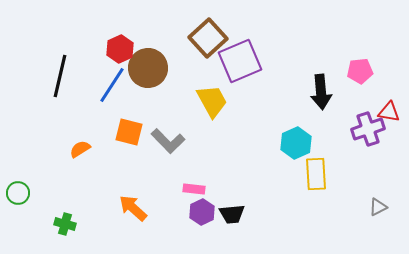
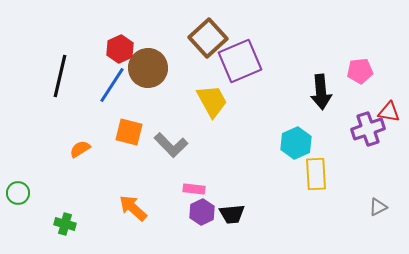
gray L-shape: moved 3 px right, 4 px down
